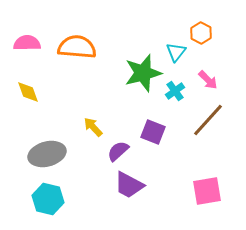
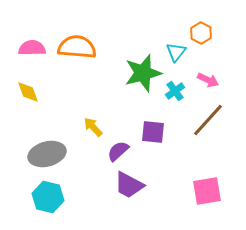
pink semicircle: moved 5 px right, 5 px down
pink arrow: rotated 20 degrees counterclockwise
purple square: rotated 15 degrees counterclockwise
cyan hexagon: moved 2 px up
